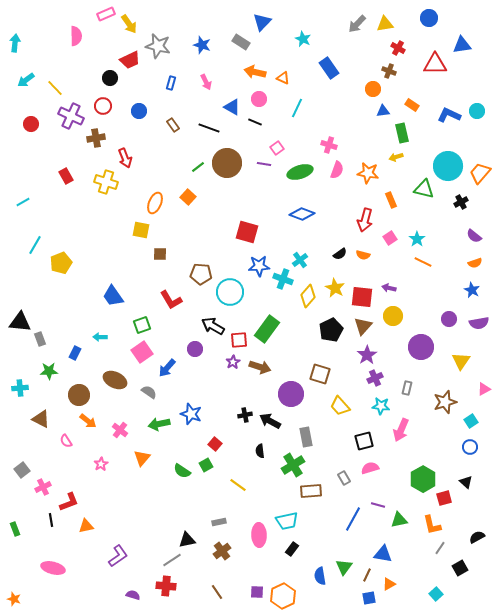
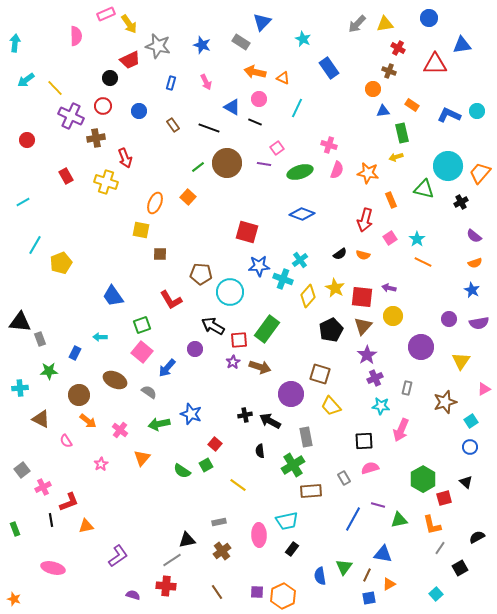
red circle at (31, 124): moved 4 px left, 16 px down
pink square at (142, 352): rotated 15 degrees counterclockwise
yellow trapezoid at (340, 406): moved 9 px left
black square at (364, 441): rotated 12 degrees clockwise
